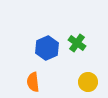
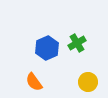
green cross: rotated 24 degrees clockwise
orange semicircle: moved 1 px right; rotated 30 degrees counterclockwise
